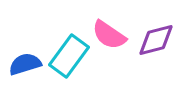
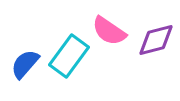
pink semicircle: moved 4 px up
blue semicircle: rotated 32 degrees counterclockwise
